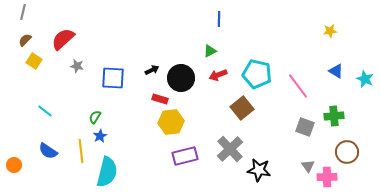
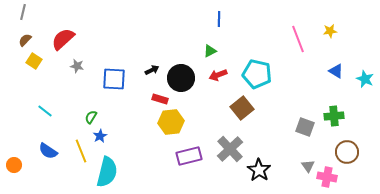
blue square: moved 1 px right, 1 px down
pink line: moved 47 px up; rotated 16 degrees clockwise
green semicircle: moved 4 px left
yellow line: rotated 15 degrees counterclockwise
purple rectangle: moved 4 px right
black star: rotated 25 degrees clockwise
pink cross: rotated 12 degrees clockwise
